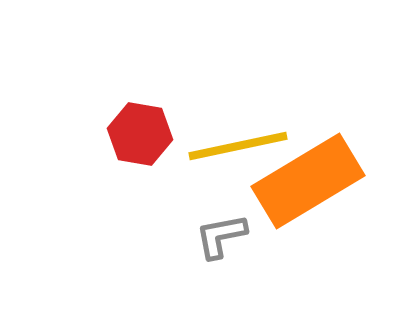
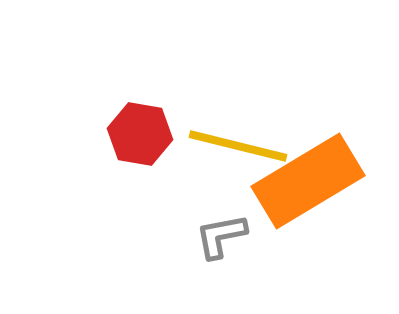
yellow line: rotated 26 degrees clockwise
